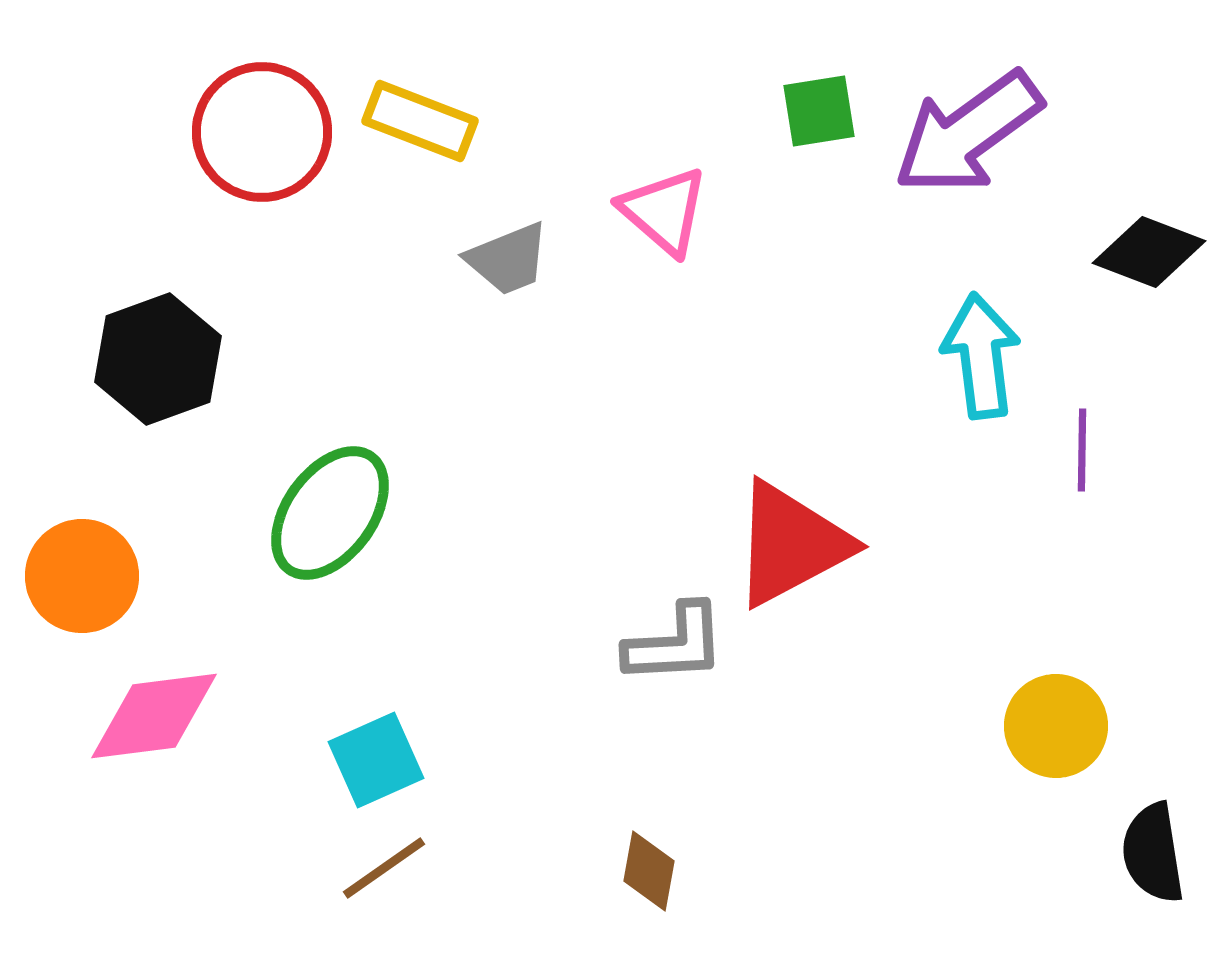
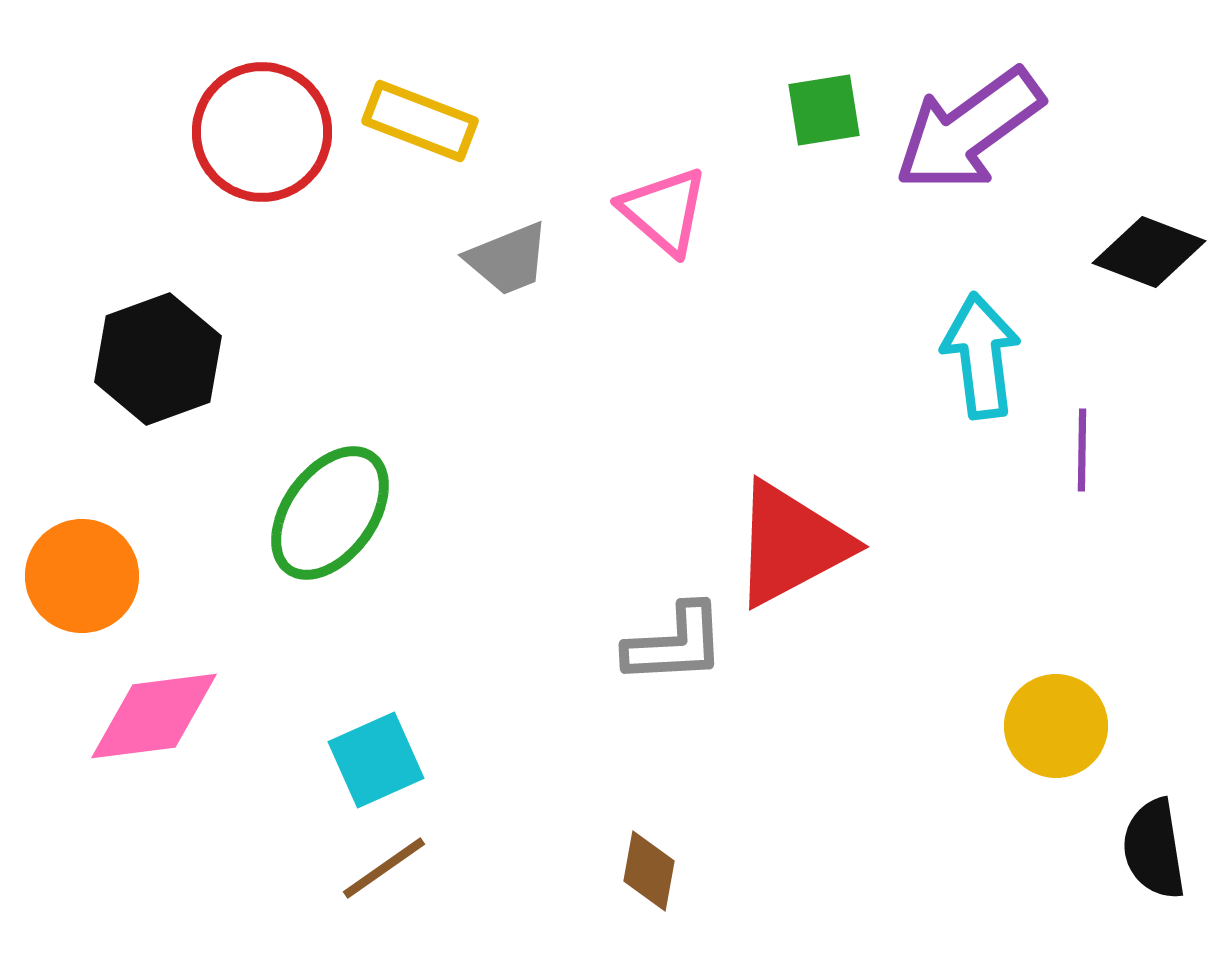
green square: moved 5 px right, 1 px up
purple arrow: moved 1 px right, 3 px up
black semicircle: moved 1 px right, 4 px up
